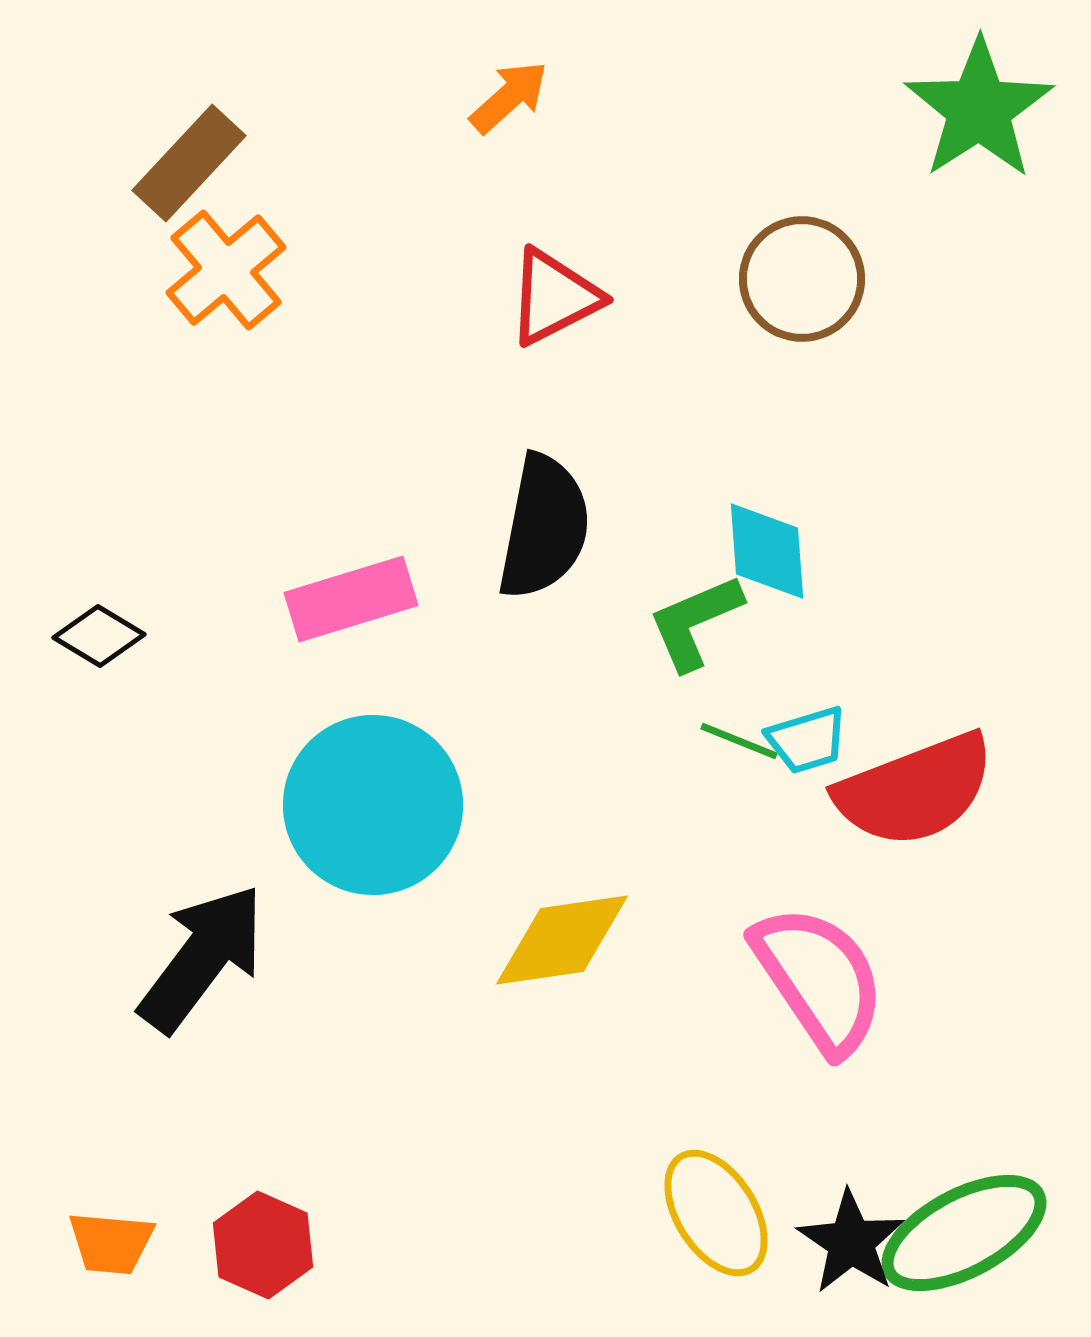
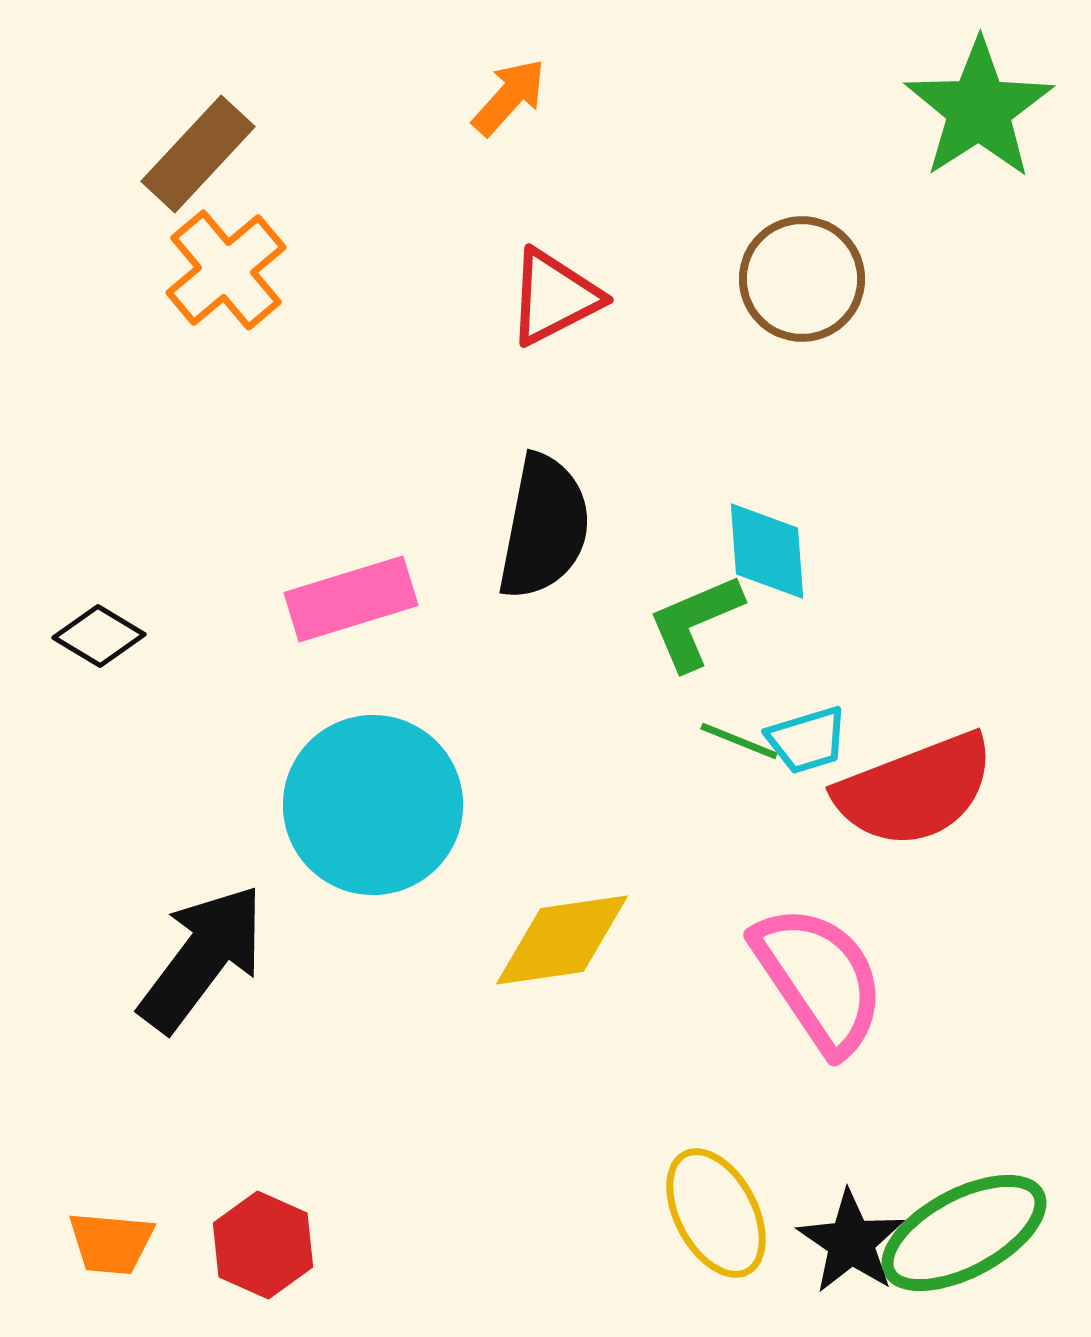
orange arrow: rotated 6 degrees counterclockwise
brown rectangle: moved 9 px right, 9 px up
yellow ellipse: rotated 4 degrees clockwise
